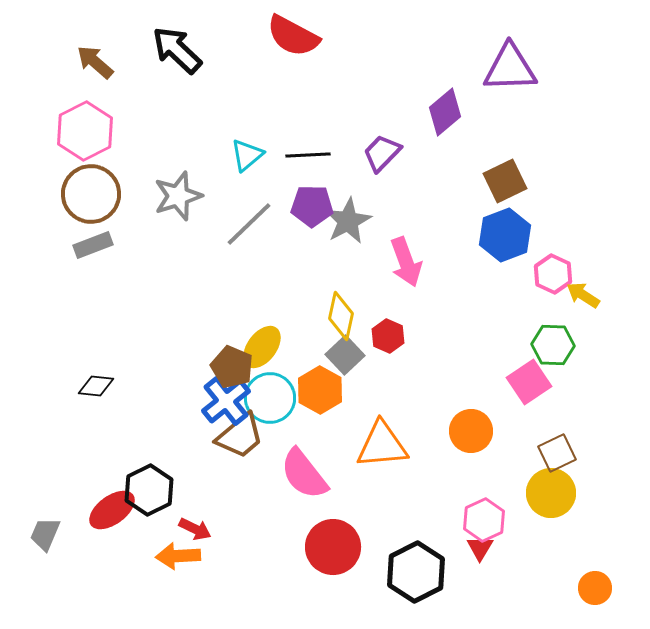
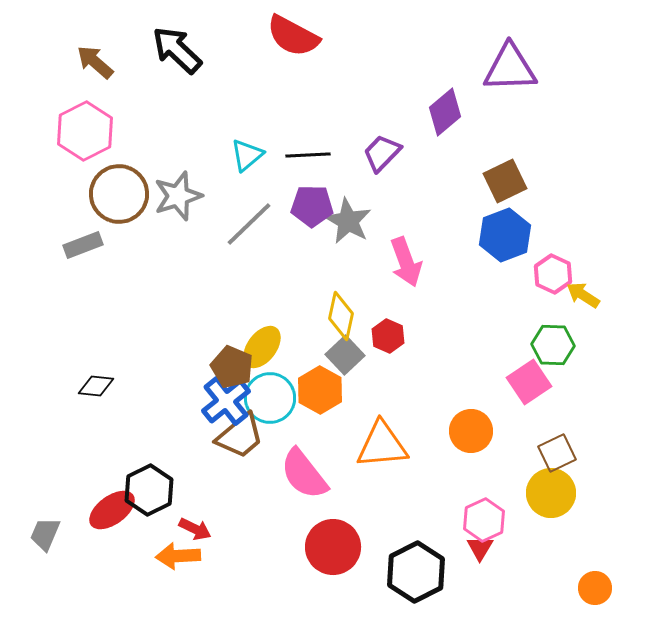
brown circle at (91, 194): moved 28 px right
gray star at (348, 221): rotated 15 degrees counterclockwise
gray rectangle at (93, 245): moved 10 px left
